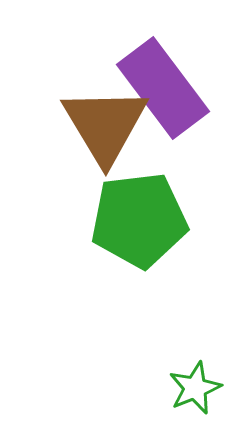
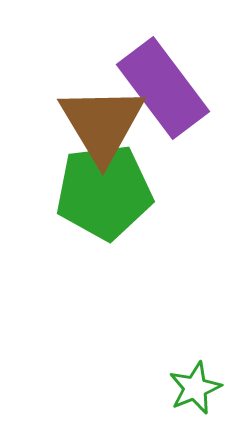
brown triangle: moved 3 px left, 1 px up
green pentagon: moved 35 px left, 28 px up
